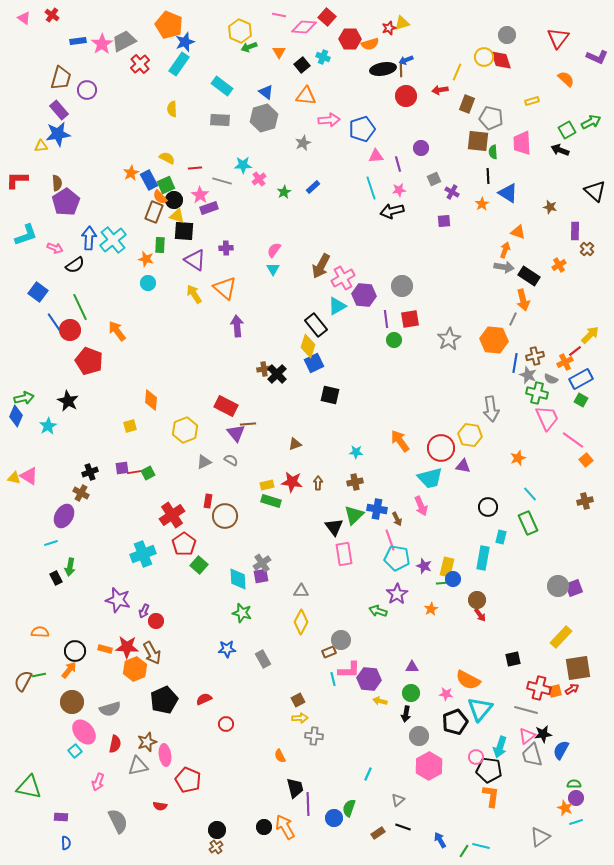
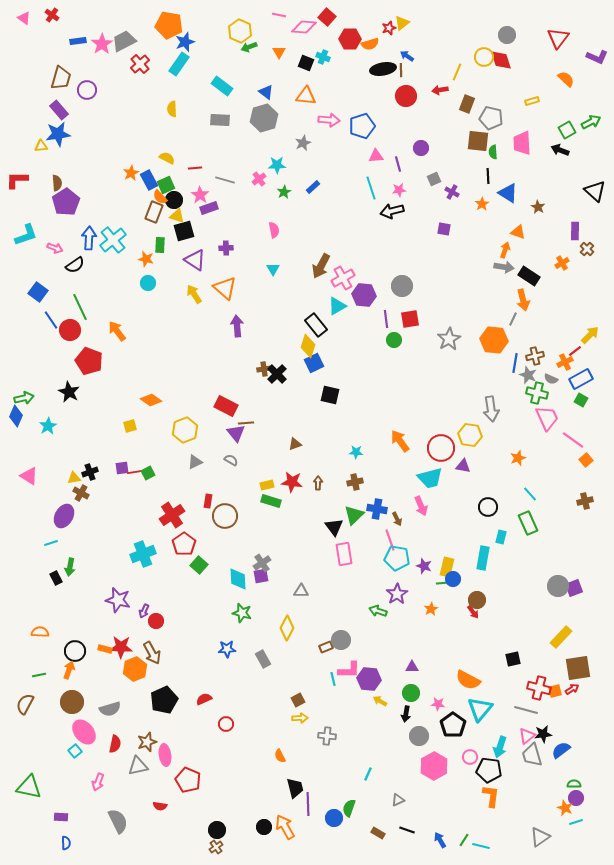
yellow triangle at (402, 23): rotated 21 degrees counterclockwise
orange pentagon at (169, 25): rotated 12 degrees counterclockwise
blue arrow at (406, 60): moved 1 px right, 4 px up; rotated 56 degrees clockwise
black square at (302, 65): moved 4 px right, 2 px up; rotated 28 degrees counterclockwise
pink arrow at (329, 120): rotated 10 degrees clockwise
blue pentagon at (362, 129): moved 3 px up
cyan star at (243, 165): moved 34 px right
gray line at (222, 181): moved 3 px right, 1 px up
brown star at (550, 207): moved 12 px left; rotated 16 degrees clockwise
purple square at (444, 221): moved 8 px down; rotated 16 degrees clockwise
black square at (184, 231): rotated 20 degrees counterclockwise
pink semicircle at (274, 250): moved 20 px up; rotated 133 degrees clockwise
orange cross at (559, 265): moved 3 px right, 2 px up
blue line at (54, 322): moved 3 px left, 2 px up
orange diamond at (151, 400): rotated 60 degrees counterclockwise
black star at (68, 401): moved 1 px right, 9 px up
brown line at (248, 424): moved 2 px left, 1 px up
gray triangle at (204, 462): moved 9 px left
yellow triangle at (14, 478): moved 60 px right; rotated 24 degrees counterclockwise
red arrow at (480, 615): moved 7 px left, 3 px up
yellow diamond at (301, 622): moved 14 px left, 6 px down
red star at (127, 647): moved 6 px left
brown rectangle at (329, 652): moved 3 px left, 5 px up
orange arrow at (69, 670): rotated 18 degrees counterclockwise
brown semicircle at (23, 681): moved 2 px right, 23 px down
pink star at (446, 694): moved 8 px left, 10 px down
yellow arrow at (380, 701): rotated 16 degrees clockwise
black pentagon at (455, 722): moved 2 px left, 3 px down; rotated 15 degrees counterclockwise
gray cross at (314, 736): moved 13 px right
blue semicircle at (561, 750): rotated 24 degrees clockwise
pink circle at (476, 757): moved 6 px left
pink hexagon at (429, 766): moved 5 px right
gray triangle at (398, 800): rotated 16 degrees clockwise
black line at (403, 827): moved 4 px right, 3 px down
brown rectangle at (378, 833): rotated 64 degrees clockwise
green line at (464, 851): moved 11 px up
